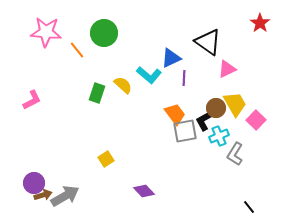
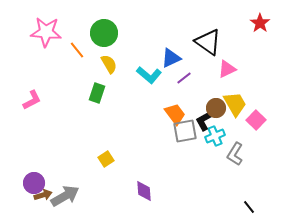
purple line: rotated 49 degrees clockwise
yellow semicircle: moved 14 px left, 21 px up; rotated 18 degrees clockwise
cyan cross: moved 4 px left
purple diamond: rotated 40 degrees clockwise
